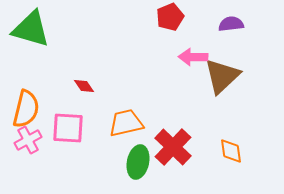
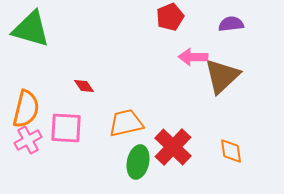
pink square: moved 2 px left
